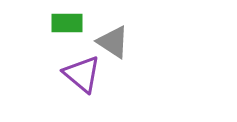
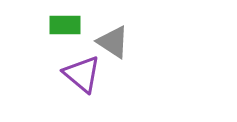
green rectangle: moved 2 px left, 2 px down
